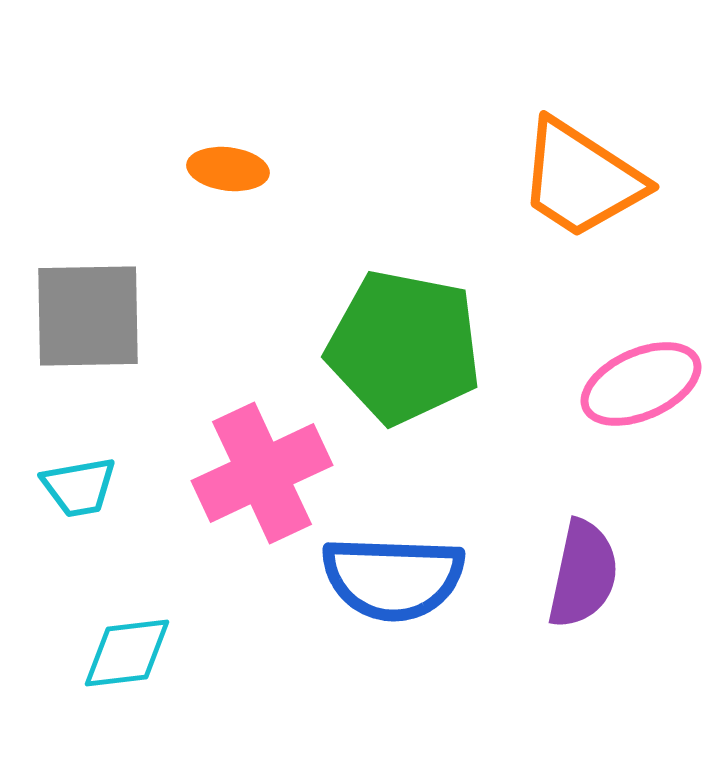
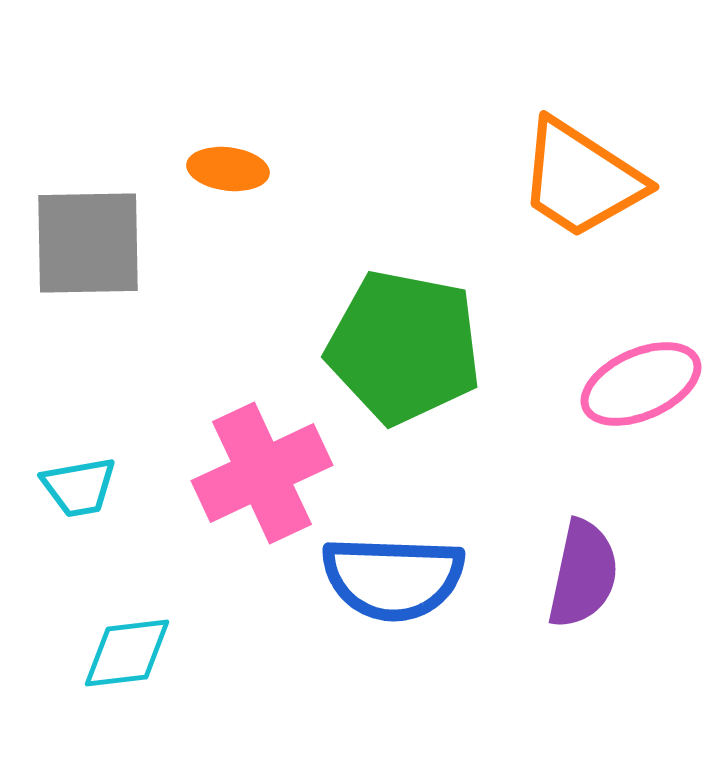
gray square: moved 73 px up
